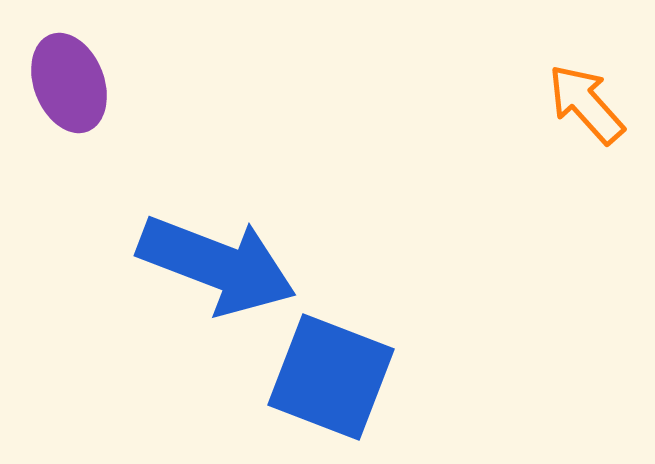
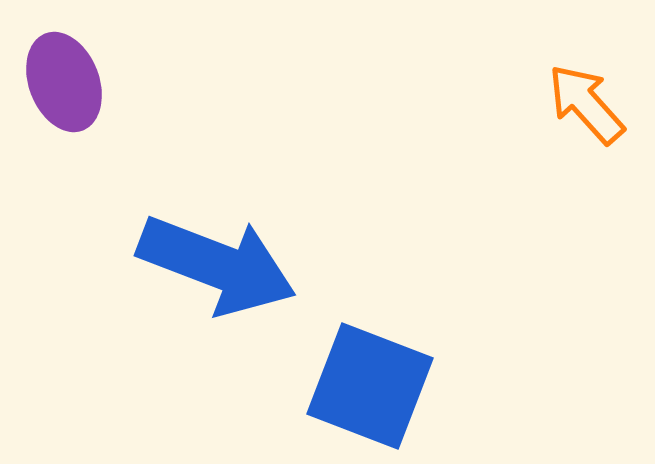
purple ellipse: moved 5 px left, 1 px up
blue square: moved 39 px right, 9 px down
